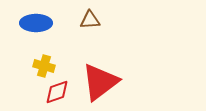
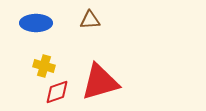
red triangle: rotated 21 degrees clockwise
